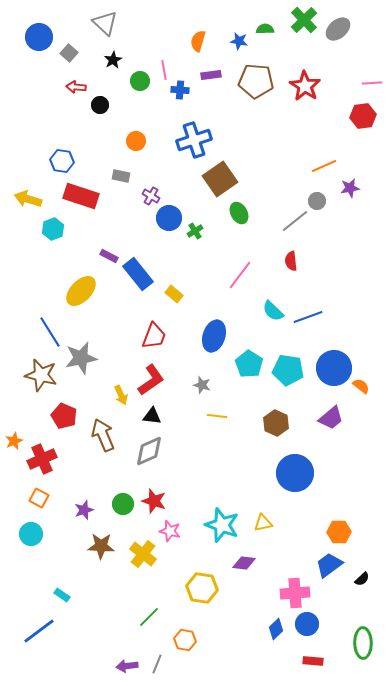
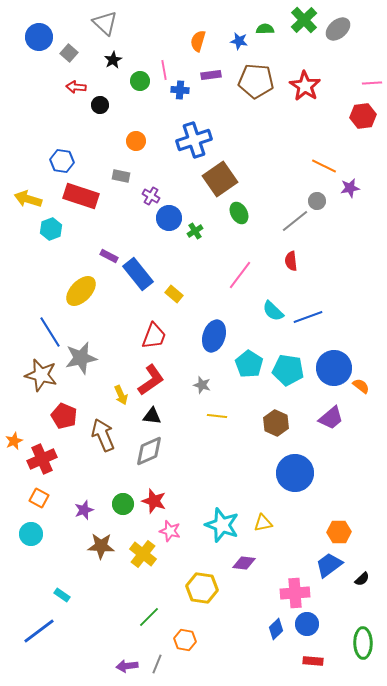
orange line at (324, 166): rotated 50 degrees clockwise
cyan hexagon at (53, 229): moved 2 px left
